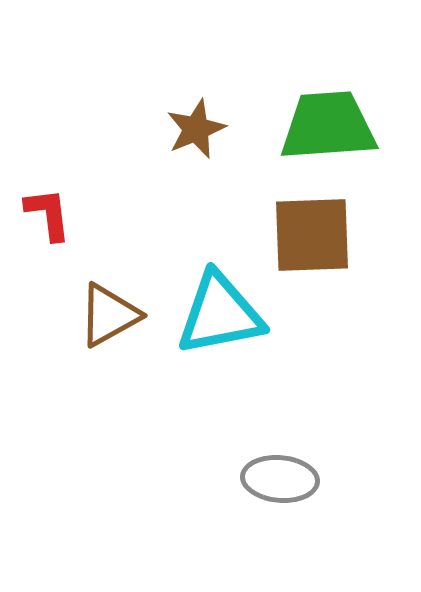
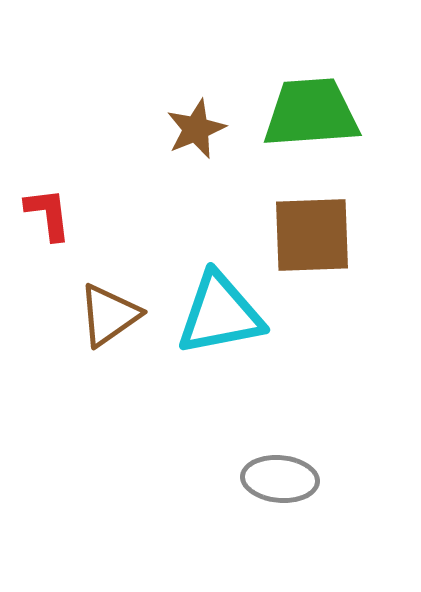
green trapezoid: moved 17 px left, 13 px up
brown triangle: rotated 6 degrees counterclockwise
